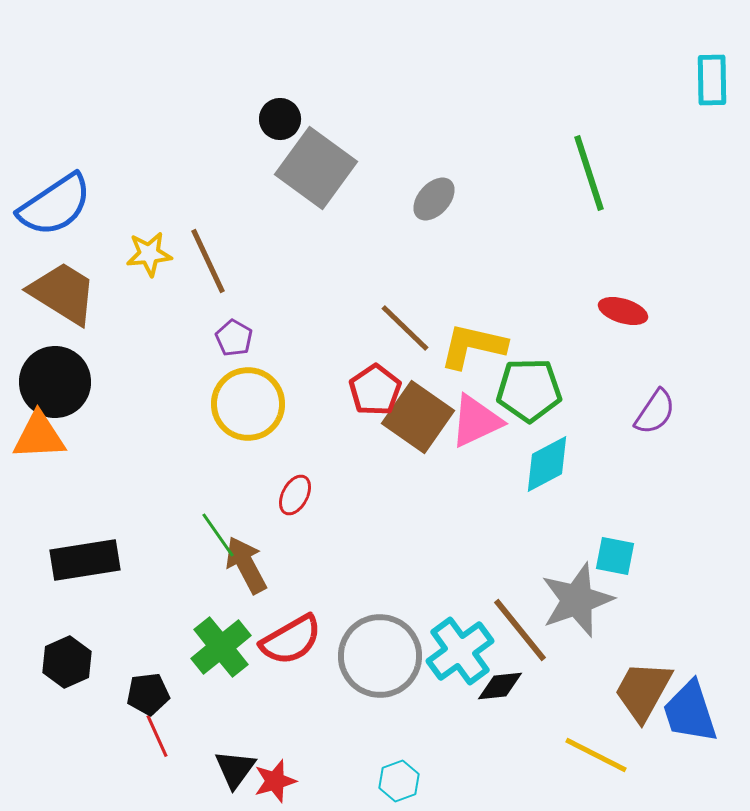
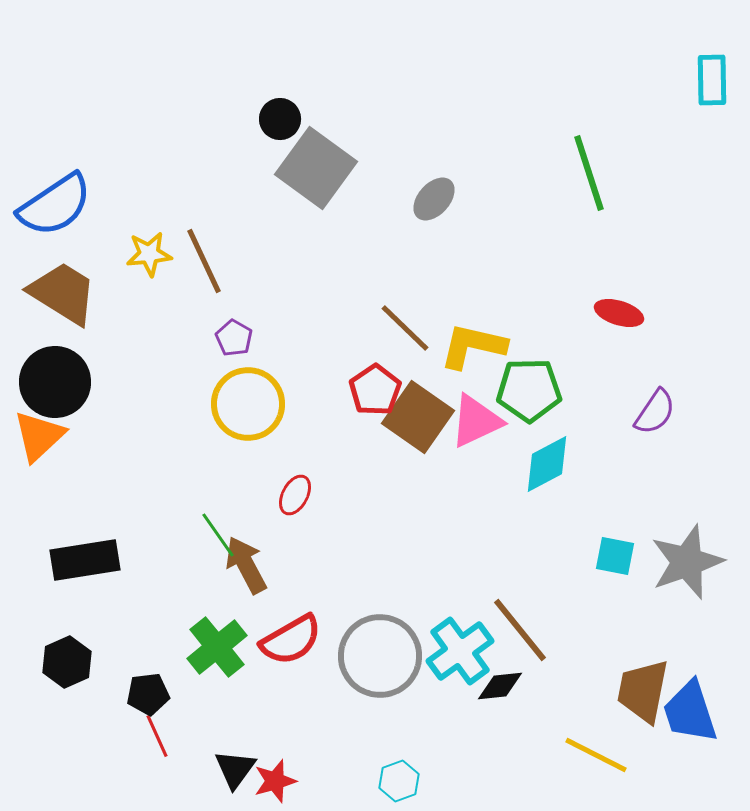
brown line at (208, 261): moved 4 px left
red ellipse at (623, 311): moved 4 px left, 2 px down
orange triangle at (39, 436): rotated 40 degrees counterclockwise
gray star at (577, 600): moved 110 px right, 38 px up
green cross at (221, 647): moved 4 px left
brown trapezoid at (643, 691): rotated 18 degrees counterclockwise
